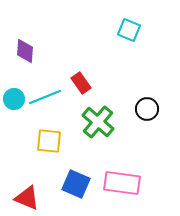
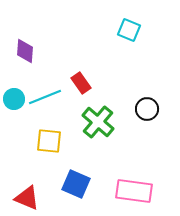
pink rectangle: moved 12 px right, 8 px down
